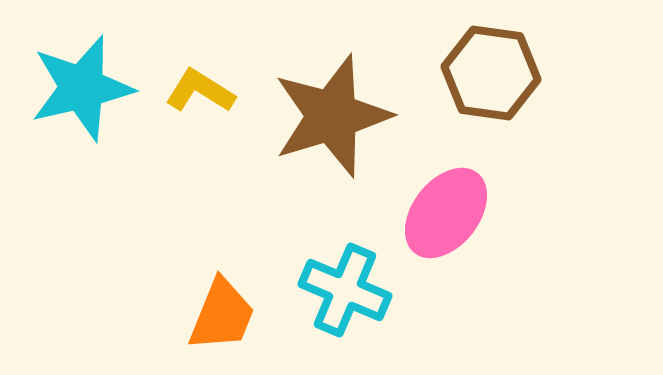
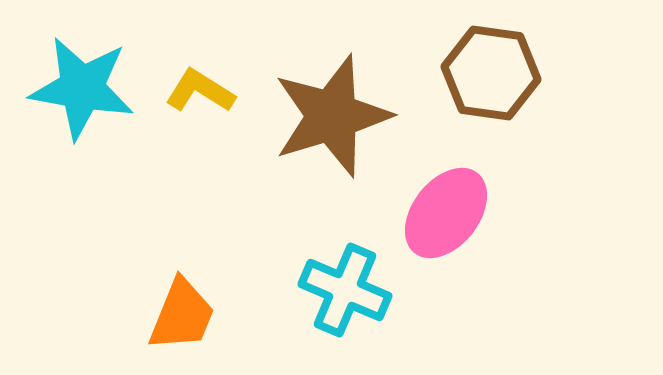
cyan star: rotated 23 degrees clockwise
orange trapezoid: moved 40 px left
